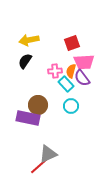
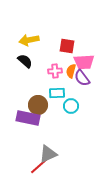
red square: moved 5 px left, 3 px down; rotated 28 degrees clockwise
black semicircle: rotated 98 degrees clockwise
cyan rectangle: moved 9 px left, 9 px down; rotated 49 degrees counterclockwise
